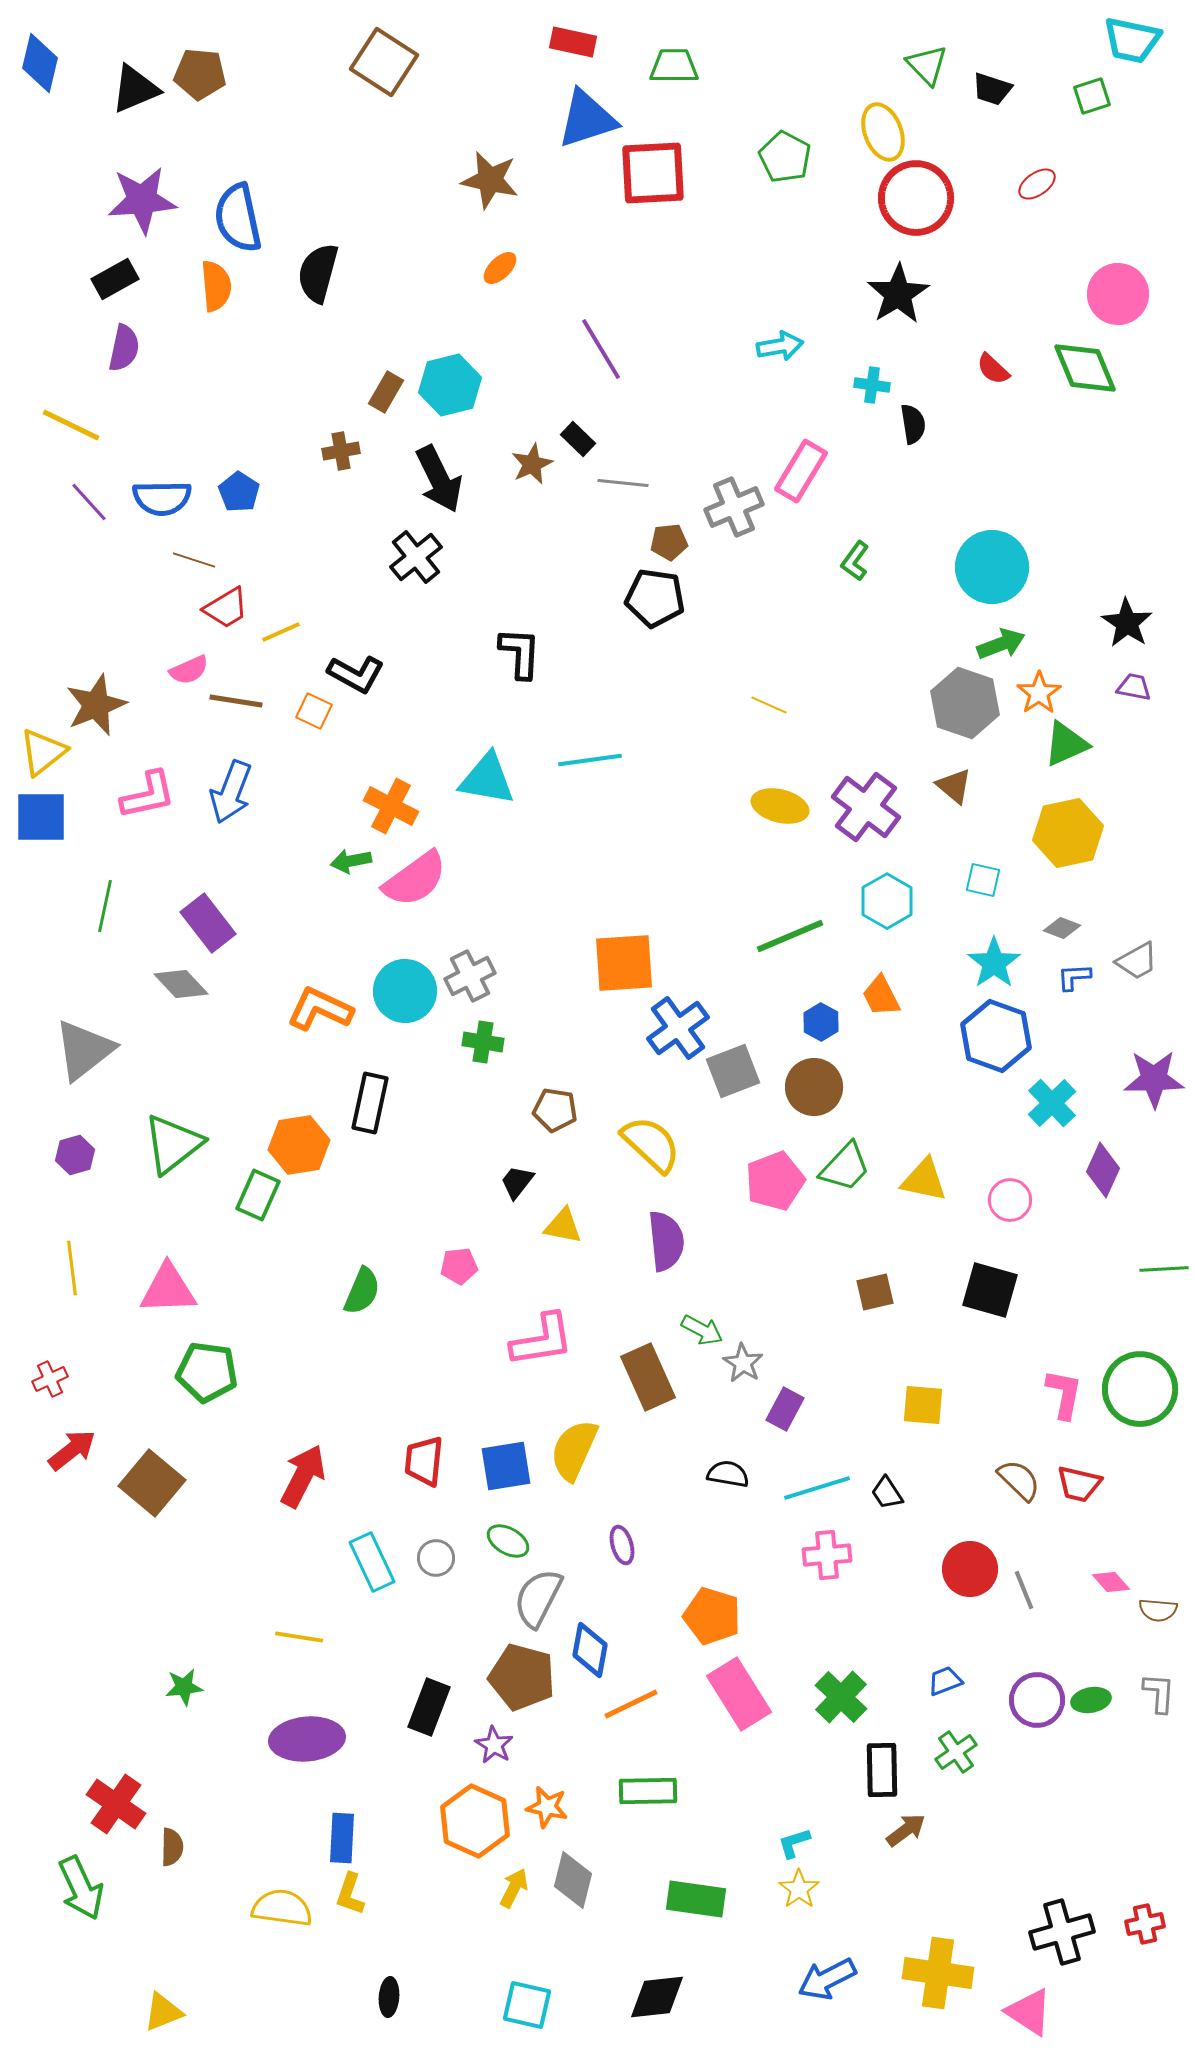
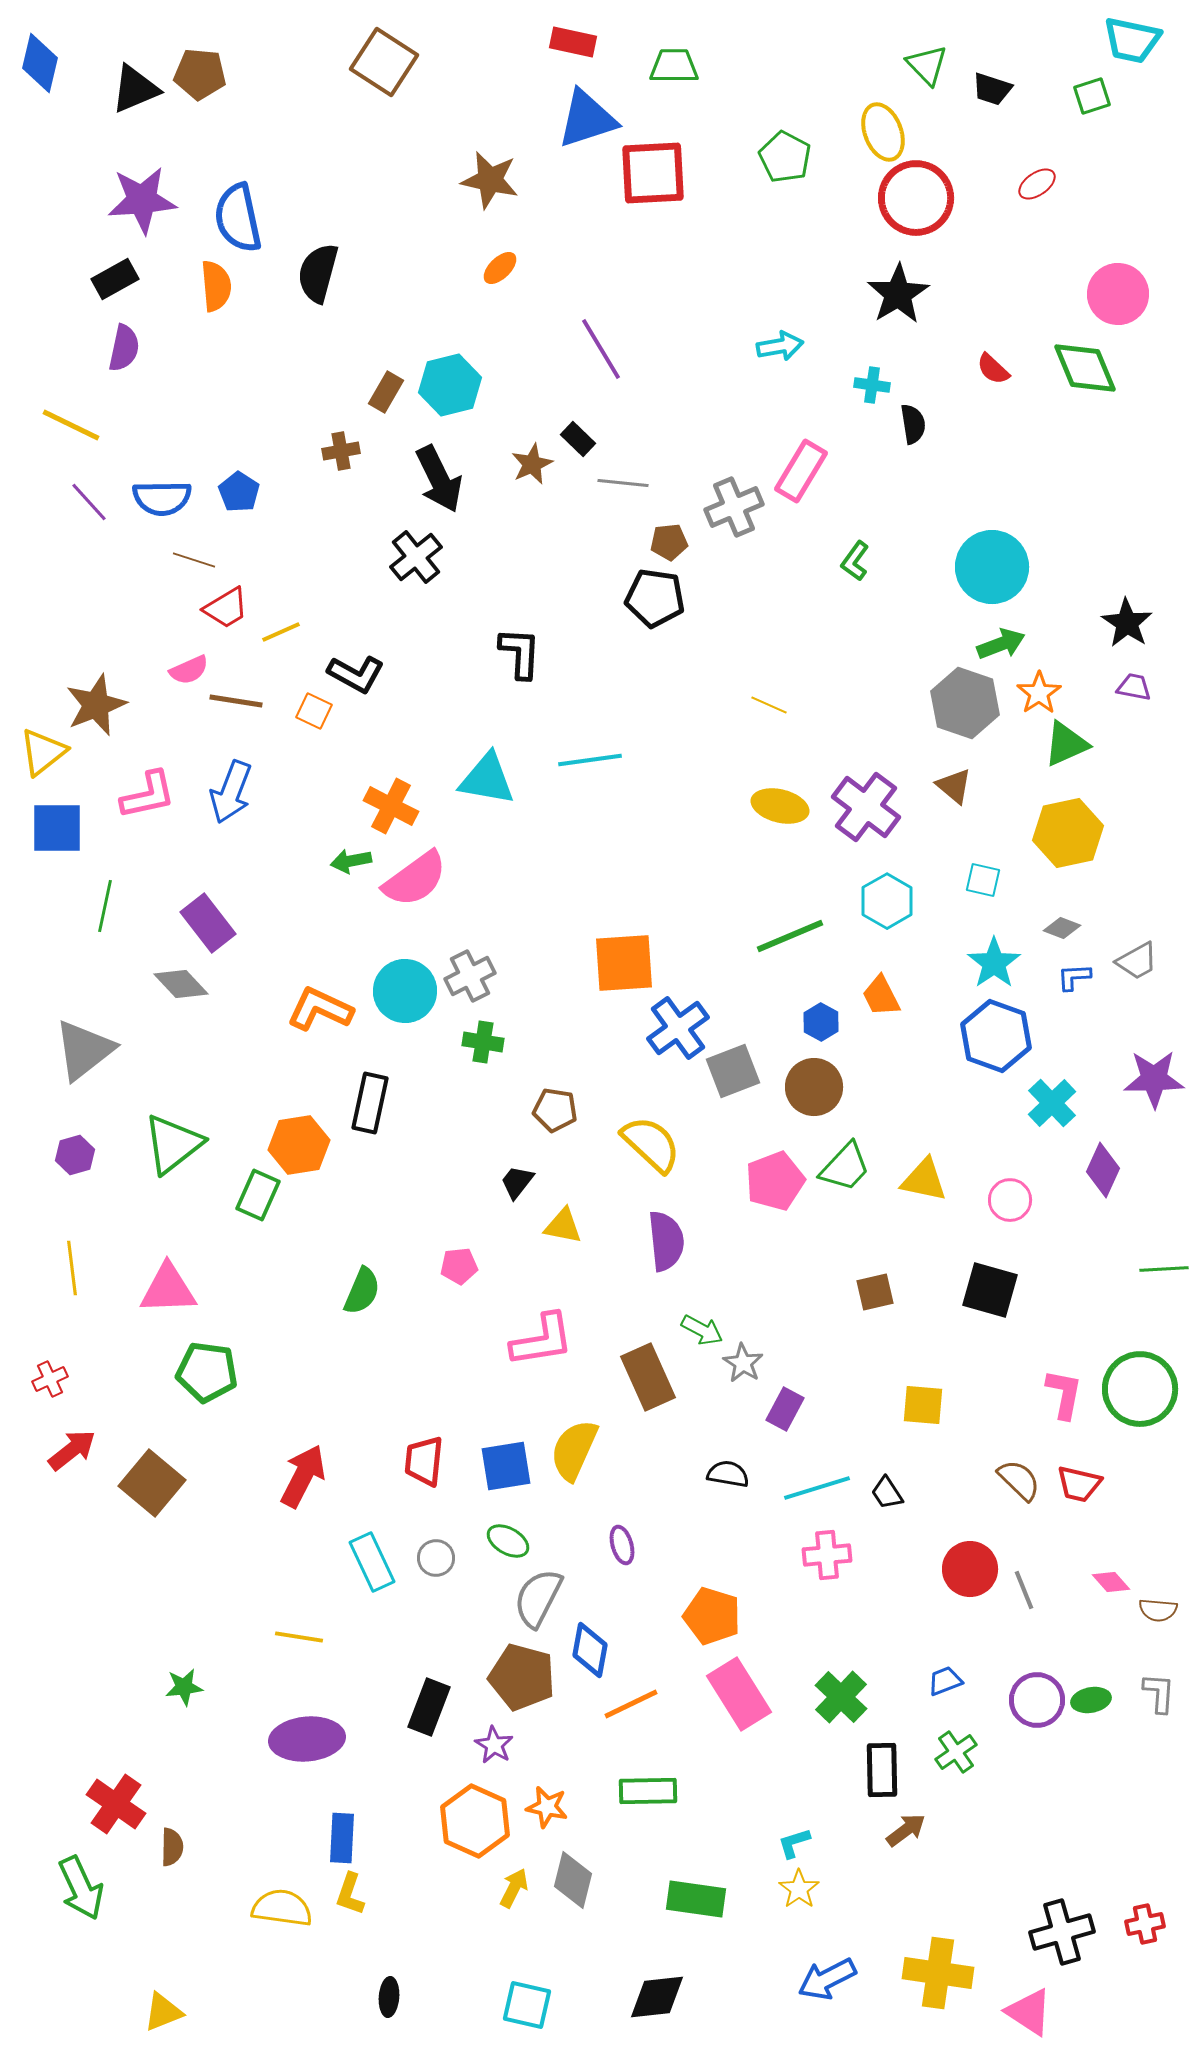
blue square at (41, 817): moved 16 px right, 11 px down
